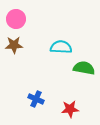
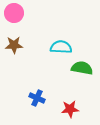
pink circle: moved 2 px left, 6 px up
green semicircle: moved 2 px left
blue cross: moved 1 px right, 1 px up
